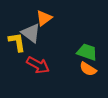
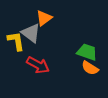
yellow L-shape: moved 1 px left, 1 px up
orange semicircle: moved 2 px right, 1 px up
